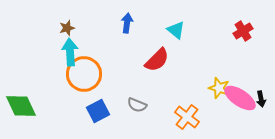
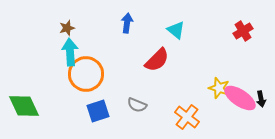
orange circle: moved 2 px right
green diamond: moved 3 px right
blue square: rotated 10 degrees clockwise
